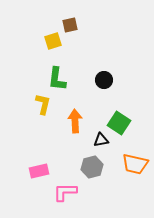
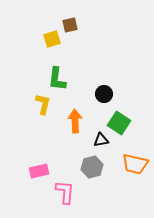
yellow square: moved 1 px left, 2 px up
black circle: moved 14 px down
pink L-shape: rotated 95 degrees clockwise
